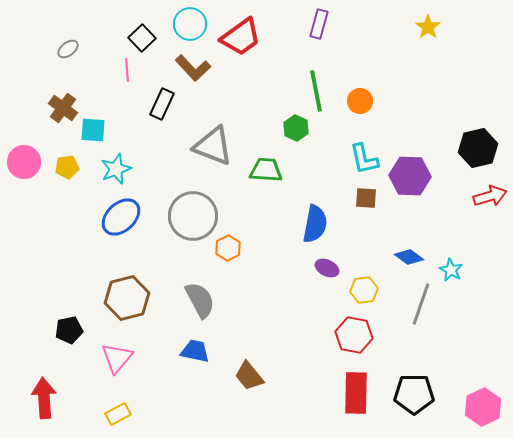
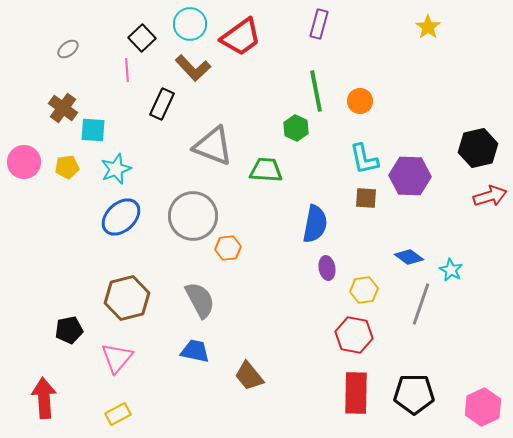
orange hexagon at (228, 248): rotated 20 degrees clockwise
purple ellipse at (327, 268): rotated 55 degrees clockwise
